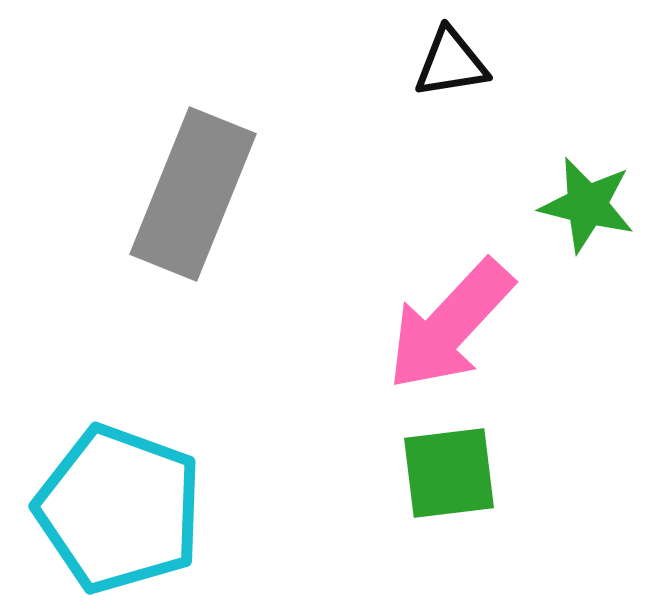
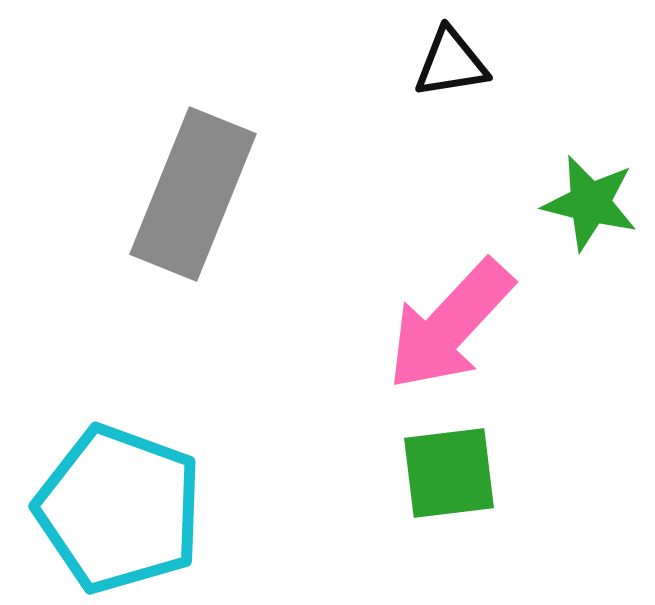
green star: moved 3 px right, 2 px up
